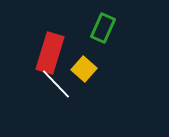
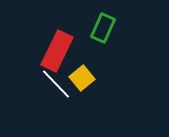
red rectangle: moved 7 px right, 2 px up; rotated 9 degrees clockwise
yellow square: moved 2 px left, 9 px down; rotated 10 degrees clockwise
